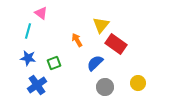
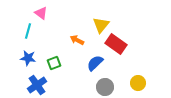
orange arrow: rotated 32 degrees counterclockwise
